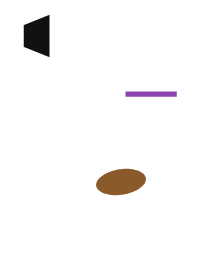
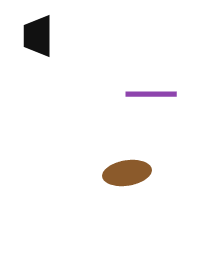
brown ellipse: moved 6 px right, 9 px up
